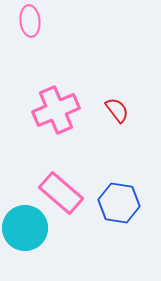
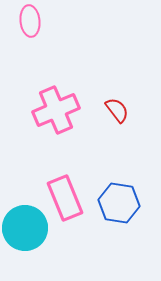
pink rectangle: moved 4 px right, 5 px down; rotated 27 degrees clockwise
